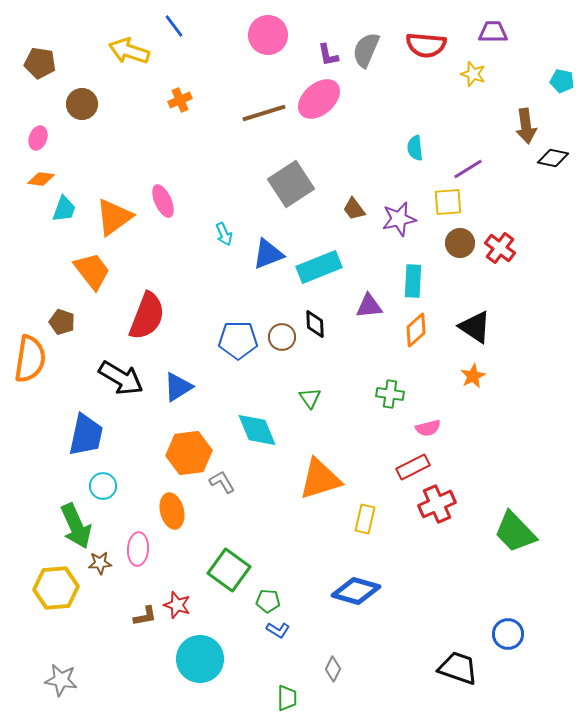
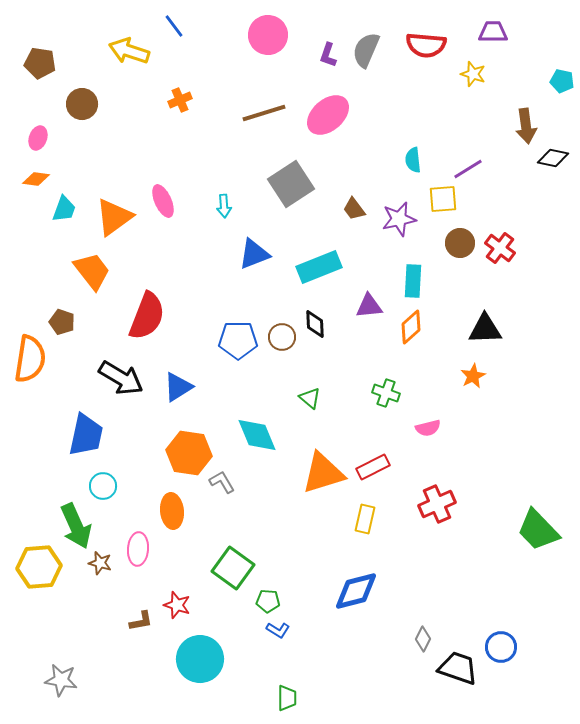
purple L-shape at (328, 55): rotated 30 degrees clockwise
pink ellipse at (319, 99): moved 9 px right, 16 px down
cyan semicircle at (415, 148): moved 2 px left, 12 px down
orange diamond at (41, 179): moved 5 px left
yellow square at (448, 202): moved 5 px left, 3 px up
cyan arrow at (224, 234): moved 28 px up; rotated 20 degrees clockwise
blue triangle at (268, 254): moved 14 px left
black triangle at (475, 327): moved 10 px right, 2 px down; rotated 36 degrees counterclockwise
orange diamond at (416, 330): moved 5 px left, 3 px up
green cross at (390, 394): moved 4 px left, 1 px up; rotated 12 degrees clockwise
green triangle at (310, 398): rotated 15 degrees counterclockwise
cyan diamond at (257, 430): moved 5 px down
orange hexagon at (189, 453): rotated 15 degrees clockwise
red rectangle at (413, 467): moved 40 px left
orange triangle at (320, 479): moved 3 px right, 6 px up
orange ellipse at (172, 511): rotated 8 degrees clockwise
green trapezoid at (515, 532): moved 23 px right, 2 px up
brown star at (100, 563): rotated 20 degrees clockwise
green square at (229, 570): moved 4 px right, 2 px up
yellow hexagon at (56, 588): moved 17 px left, 21 px up
blue diamond at (356, 591): rotated 30 degrees counterclockwise
brown L-shape at (145, 616): moved 4 px left, 5 px down
blue circle at (508, 634): moved 7 px left, 13 px down
gray diamond at (333, 669): moved 90 px right, 30 px up
